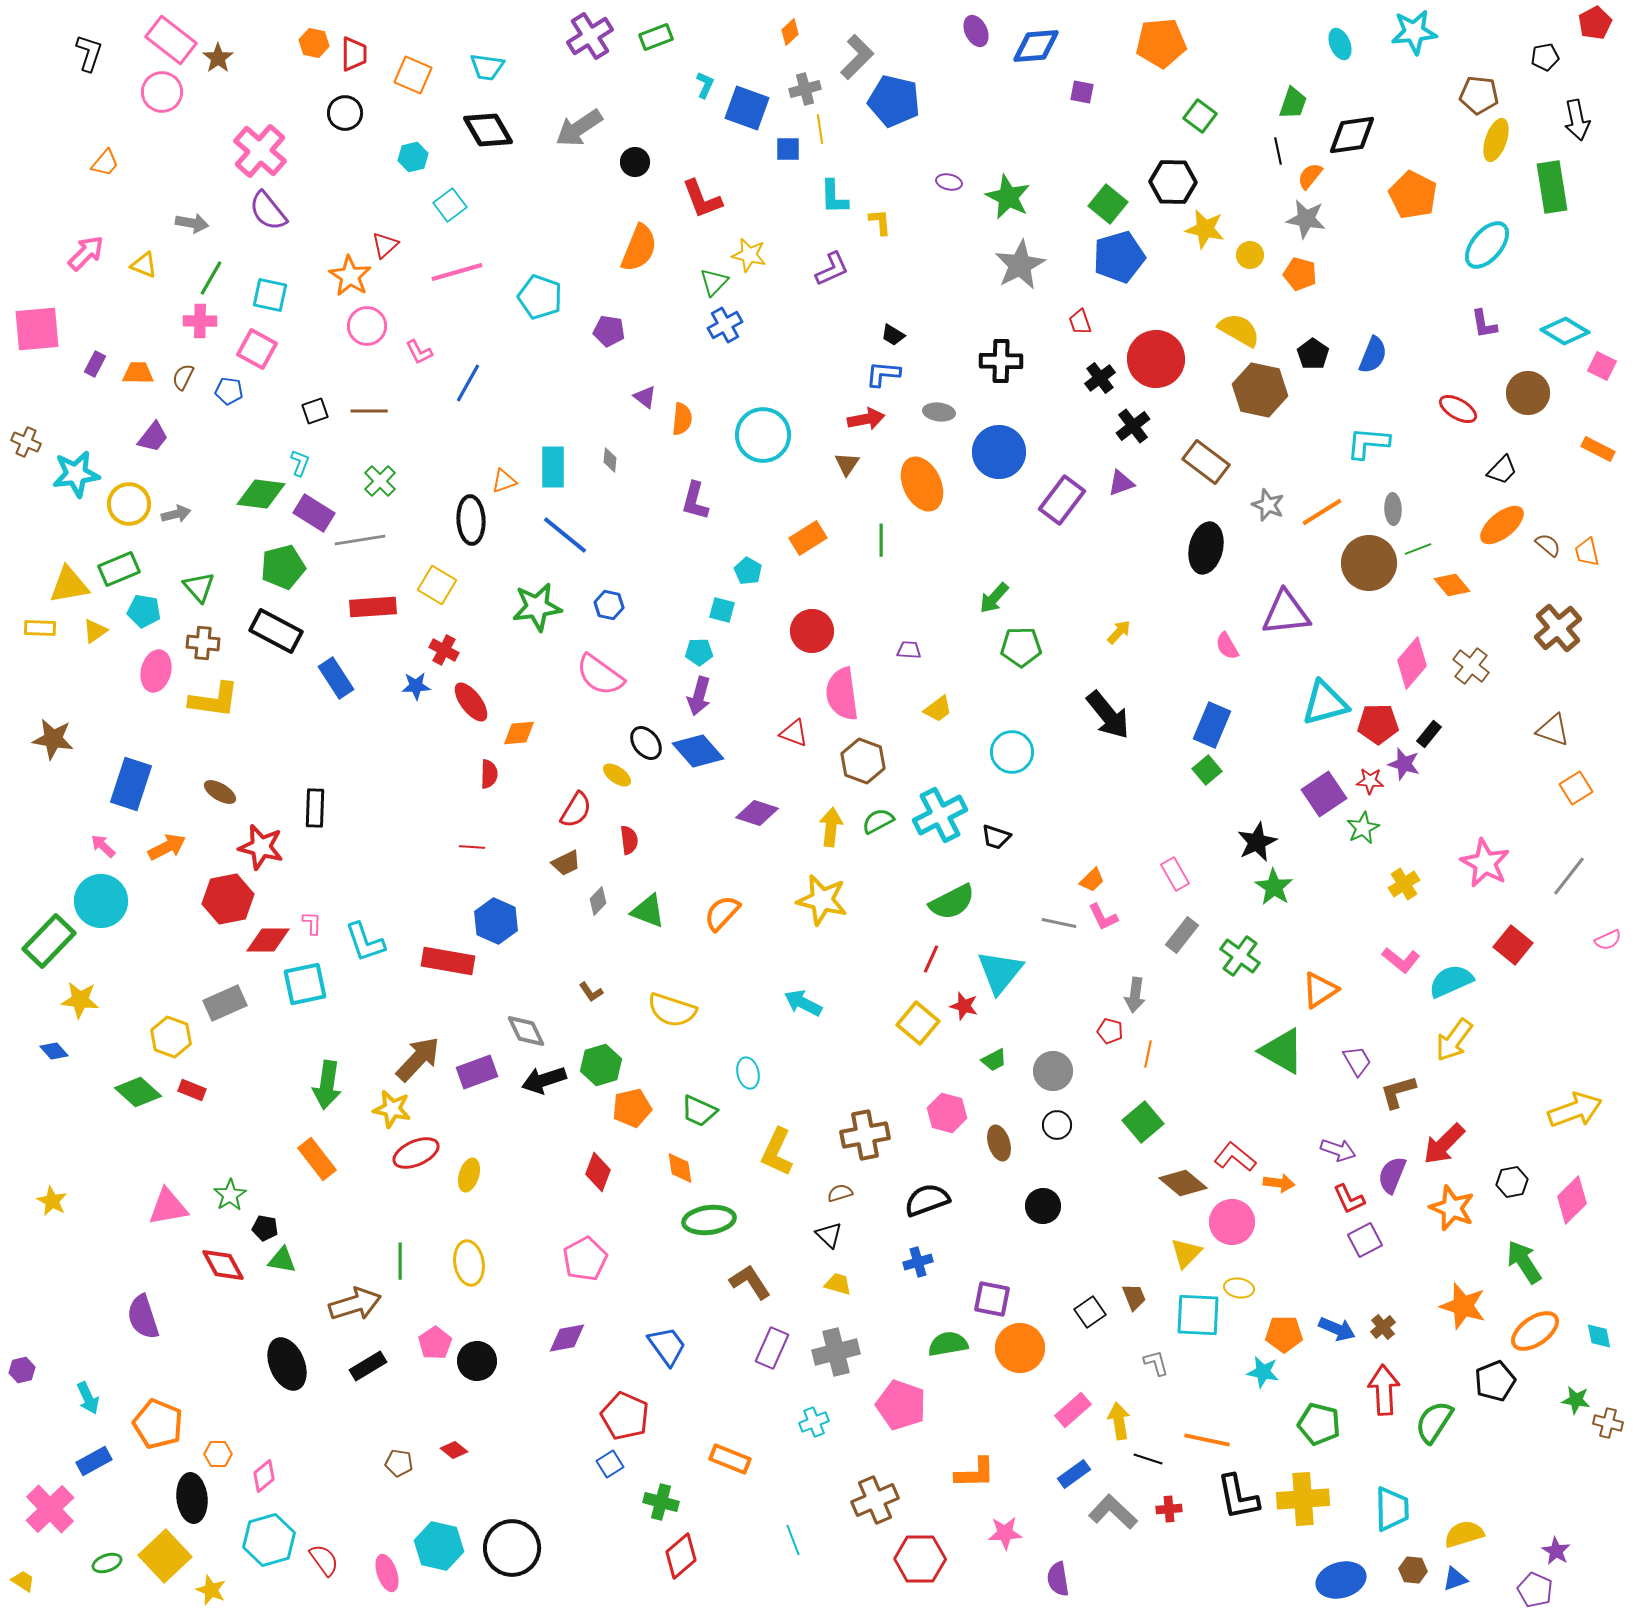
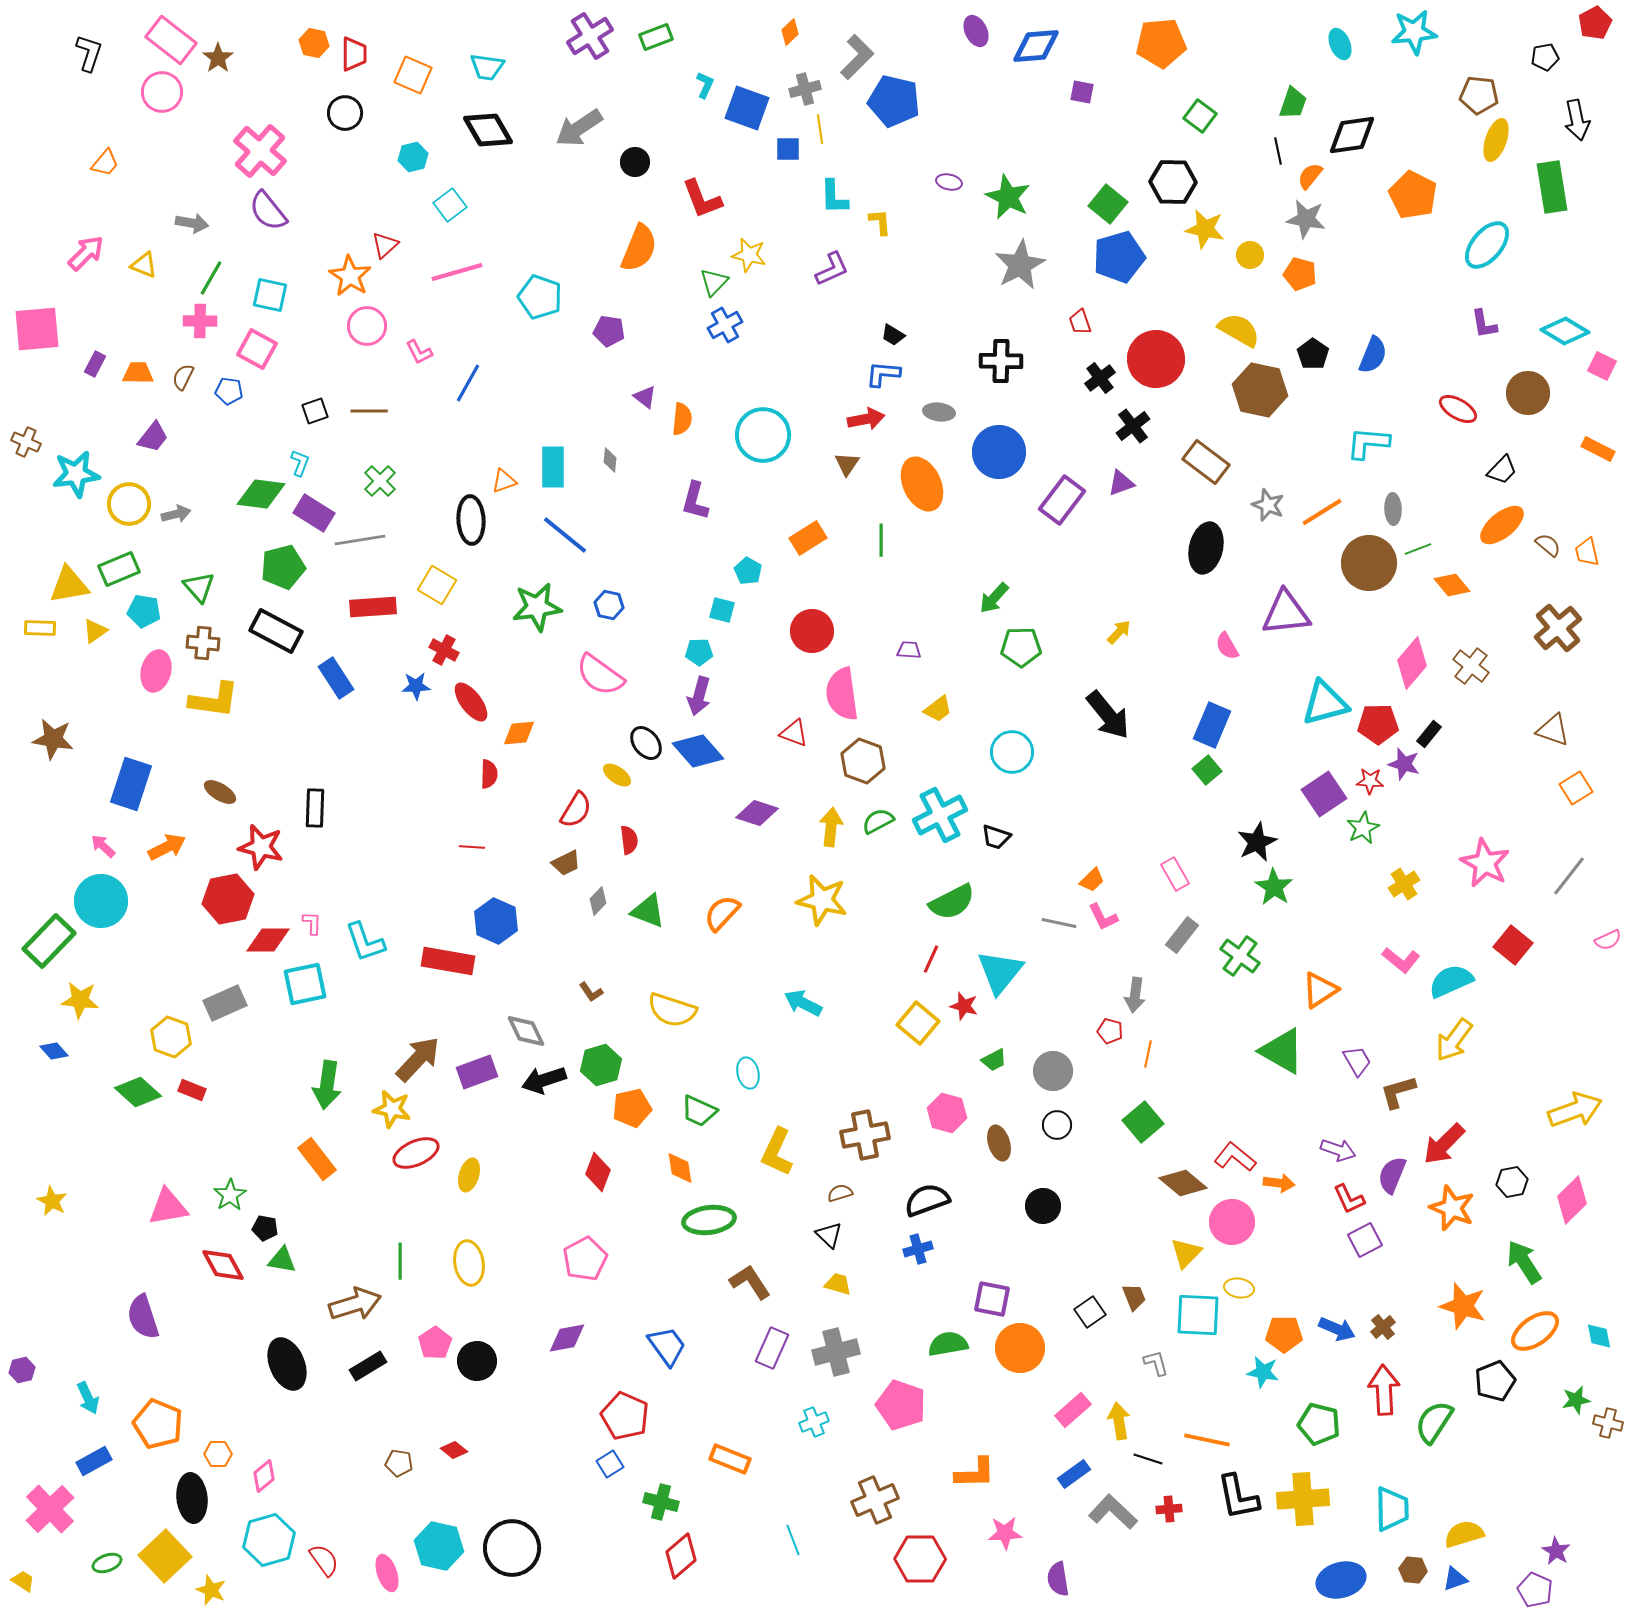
blue cross at (918, 1262): moved 13 px up
green star at (1576, 1400): rotated 20 degrees counterclockwise
